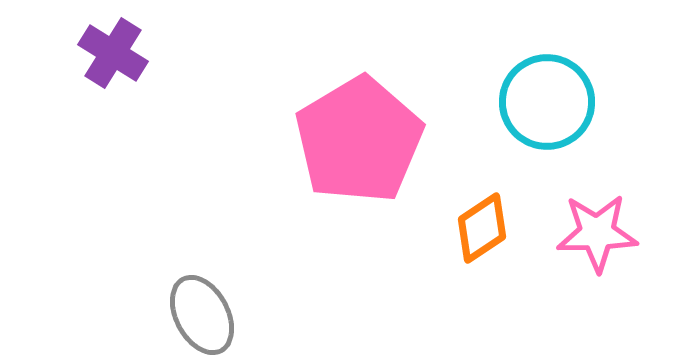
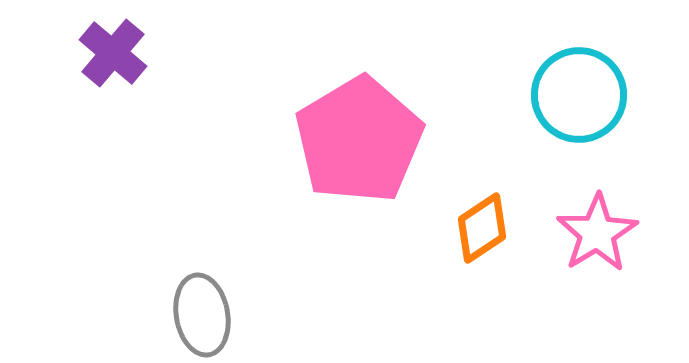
purple cross: rotated 8 degrees clockwise
cyan circle: moved 32 px right, 7 px up
pink star: rotated 30 degrees counterclockwise
gray ellipse: rotated 18 degrees clockwise
